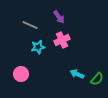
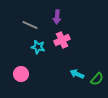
purple arrow: moved 2 px left; rotated 40 degrees clockwise
cyan star: rotated 24 degrees clockwise
